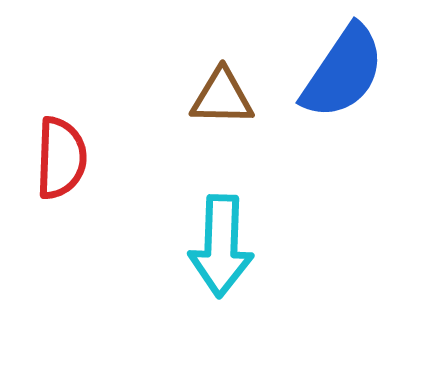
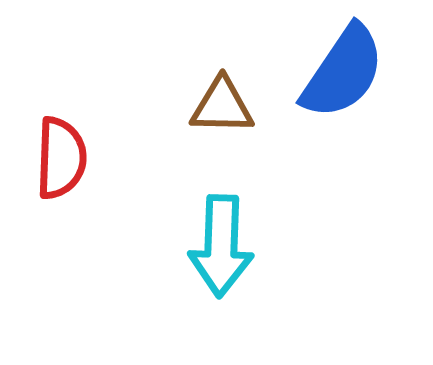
brown triangle: moved 9 px down
